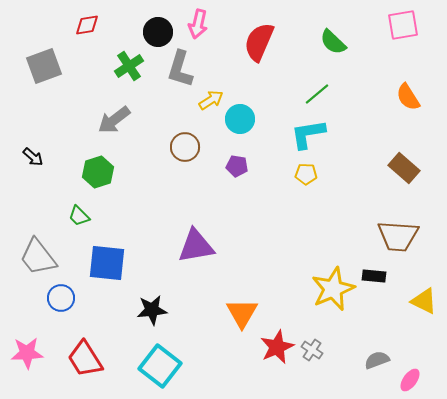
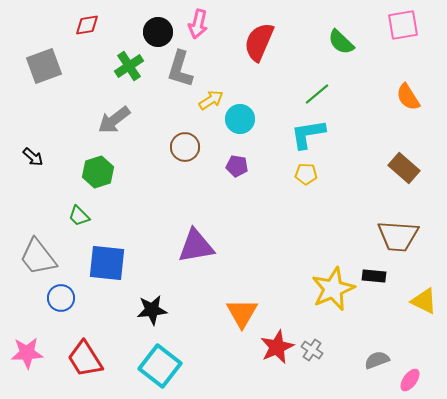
green semicircle: moved 8 px right
